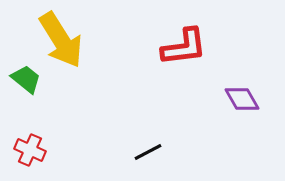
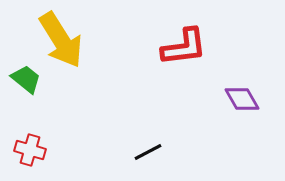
red cross: rotated 8 degrees counterclockwise
